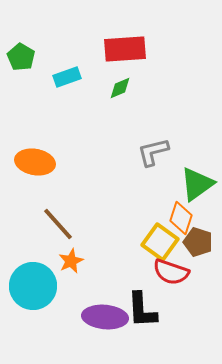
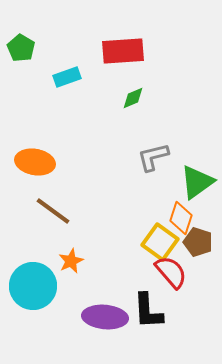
red rectangle: moved 2 px left, 2 px down
green pentagon: moved 9 px up
green diamond: moved 13 px right, 10 px down
gray L-shape: moved 5 px down
green triangle: moved 2 px up
brown line: moved 5 px left, 13 px up; rotated 12 degrees counterclockwise
red semicircle: rotated 150 degrees counterclockwise
black L-shape: moved 6 px right, 1 px down
